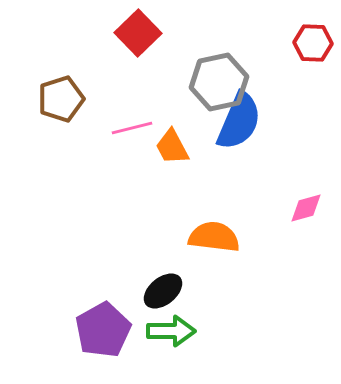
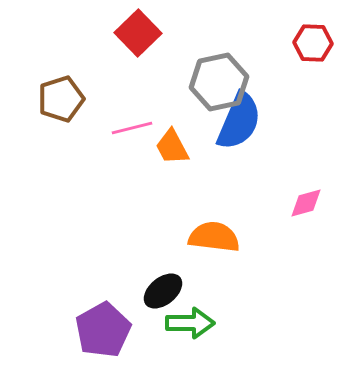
pink diamond: moved 5 px up
green arrow: moved 19 px right, 8 px up
